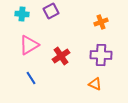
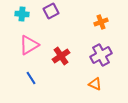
purple cross: rotated 30 degrees counterclockwise
